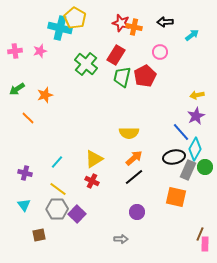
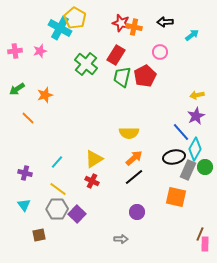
cyan cross: rotated 15 degrees clockwise
